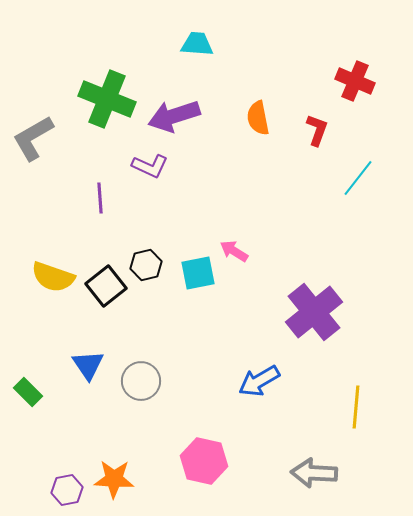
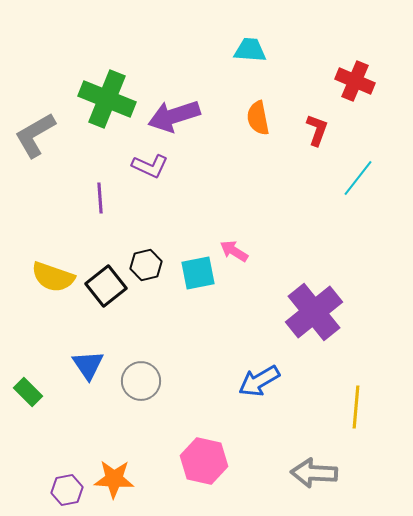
cyan trapezoid: moved 53 px right, 6 px down
gray L-shape: moved 2 px right, 3 px up
